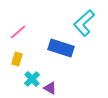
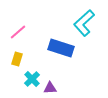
purple triangle: rotated 32 degrees counterclockwise
